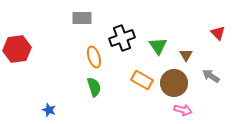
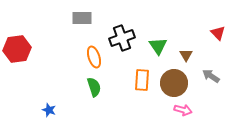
orange rectangle: rotated 65 degrees clockwise
